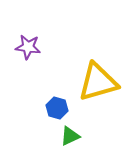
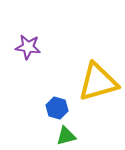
green triangle: moved 4 px left; rotated 10 degrees clockwise
